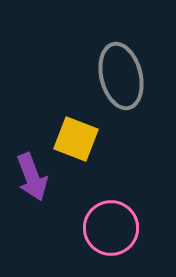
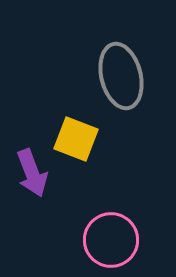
purple arrow: moved 4 px up
pink circle: moved 12 px down
